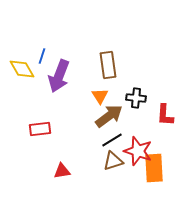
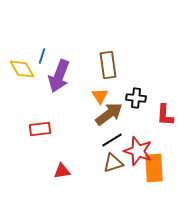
brown arrow: moved 2 px up
brown triangle: moved 2 px down
